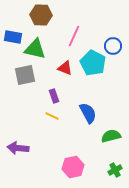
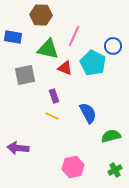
green triangle: moved 13 px right
